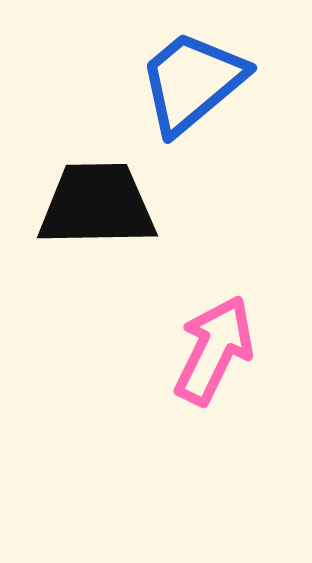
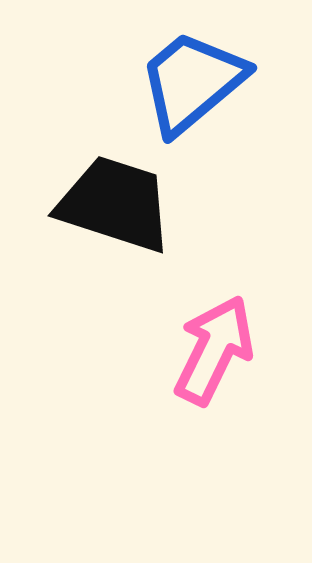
black trapezoid: moved 18 px right, 1 px up; rotated 19 degrees clockwise
